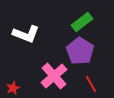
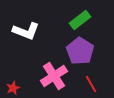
green rectangle: moved 2 px left, 2 px up
white L-shape: moved 3 px up
pink cross: rotated 8 degrees clockwise
